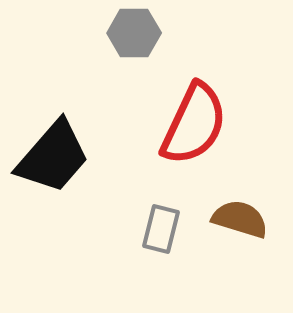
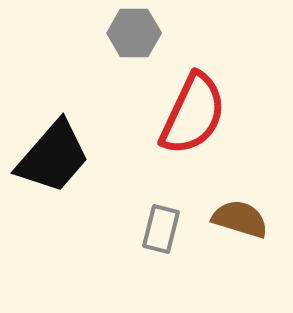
red semicircle: moved 1 px left, 10 px up
